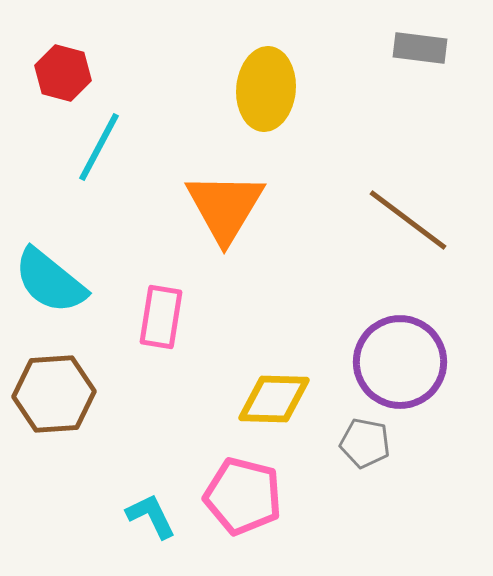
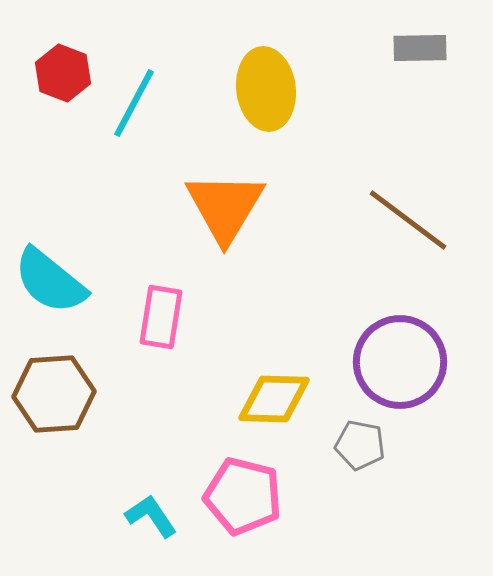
gray rectangle: rotated 8 degrees counterclockwise
red hexagon: rotated 6 degrees clockwise
yellow ellipse: rotated 12 degrees counterclockwise
cyan line: moved 35 px right, 44 px up
gray pentagon: moved 5 px left, 2 px down
cyan L-shape: rotated 8 degrees counterclockwise
